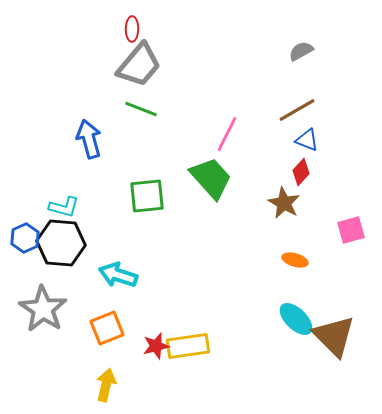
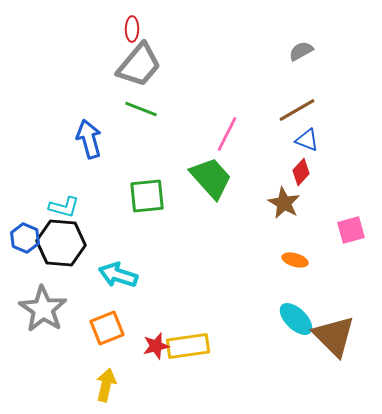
blue hexagon: rotated 12 degrees counterclockwise
